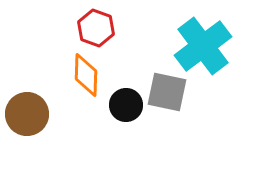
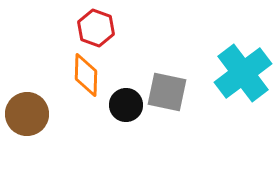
cyan cross: moved 40 px right, 27 px down
